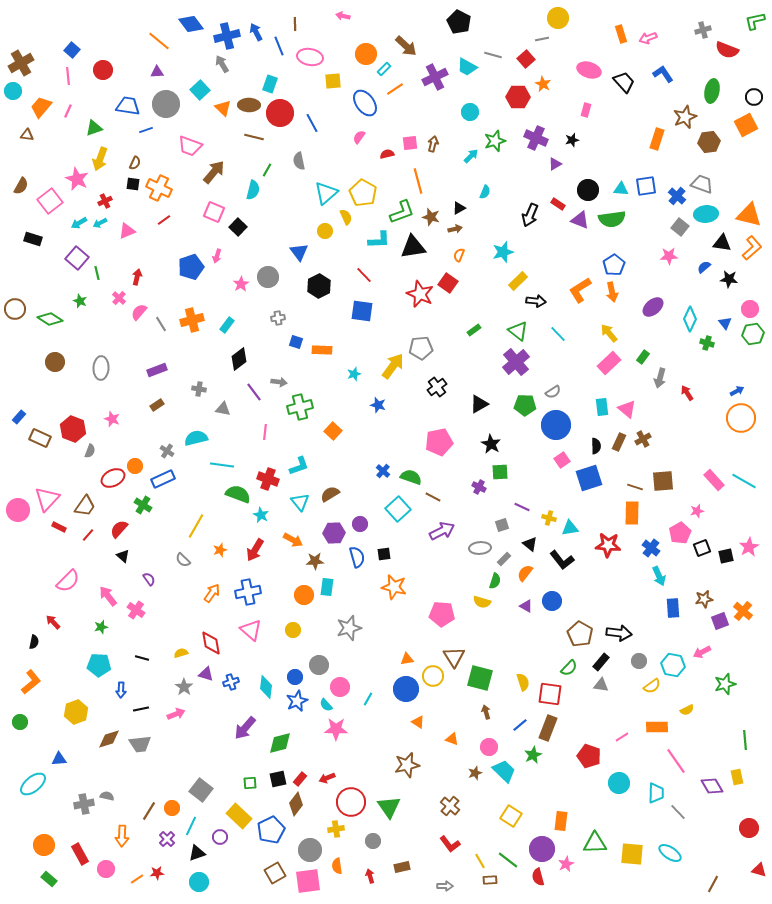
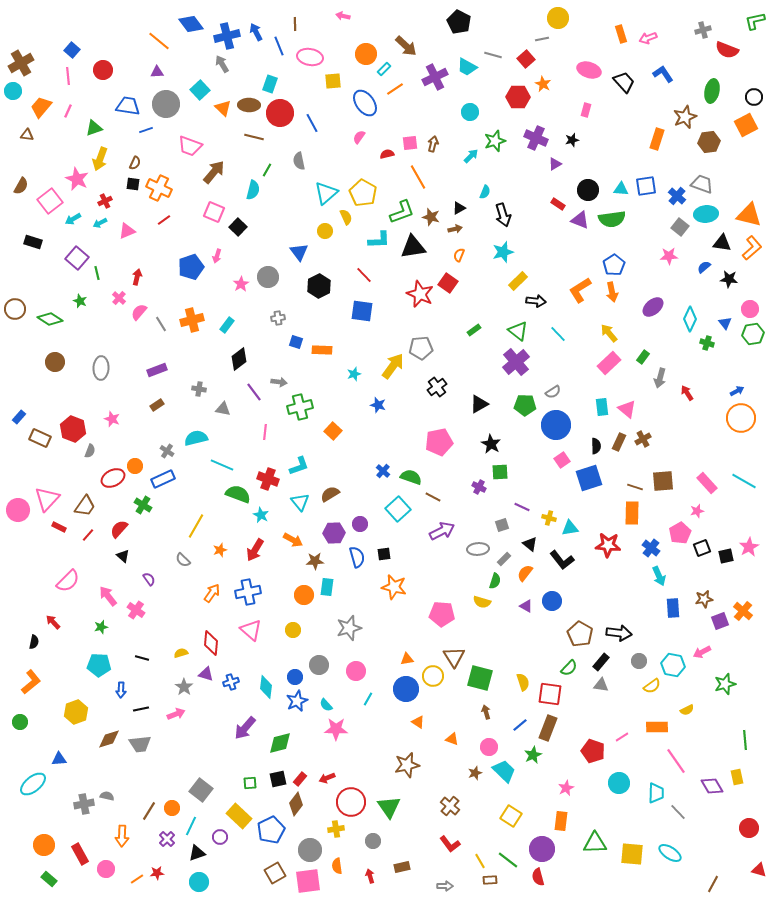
orange line at (418, 181): moved 4 px up; rotated 15 degrees counterclockwise
black arrow at (530, 215): moved 27 px left; rotated 40 degrees counterclockwise
cyan arrow at (79, 223): moved 6 px left, 4 px up
black rectangle at (33, 239): moved 3 px down
cyan line at (222, 465): rotated 15 degrees clockwise
pink rectangle at (714, 480): moved 7 px left, 3 px down
gray ellipse at (480, 548): moved 2 px left, 1 px down
red diamond at (211, 643): rotated 15 degrees clockwise
pink circle at (340, 687): moved 16 px right, 16 px up
red pentagon at (589, 756): moved 4 px right, 5 px up
pink star at (566, 864): moved 76 px up
